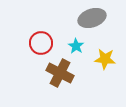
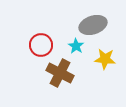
gray ellipse: moved 1 px right, 7 px down
red circle: moved 2 px down
